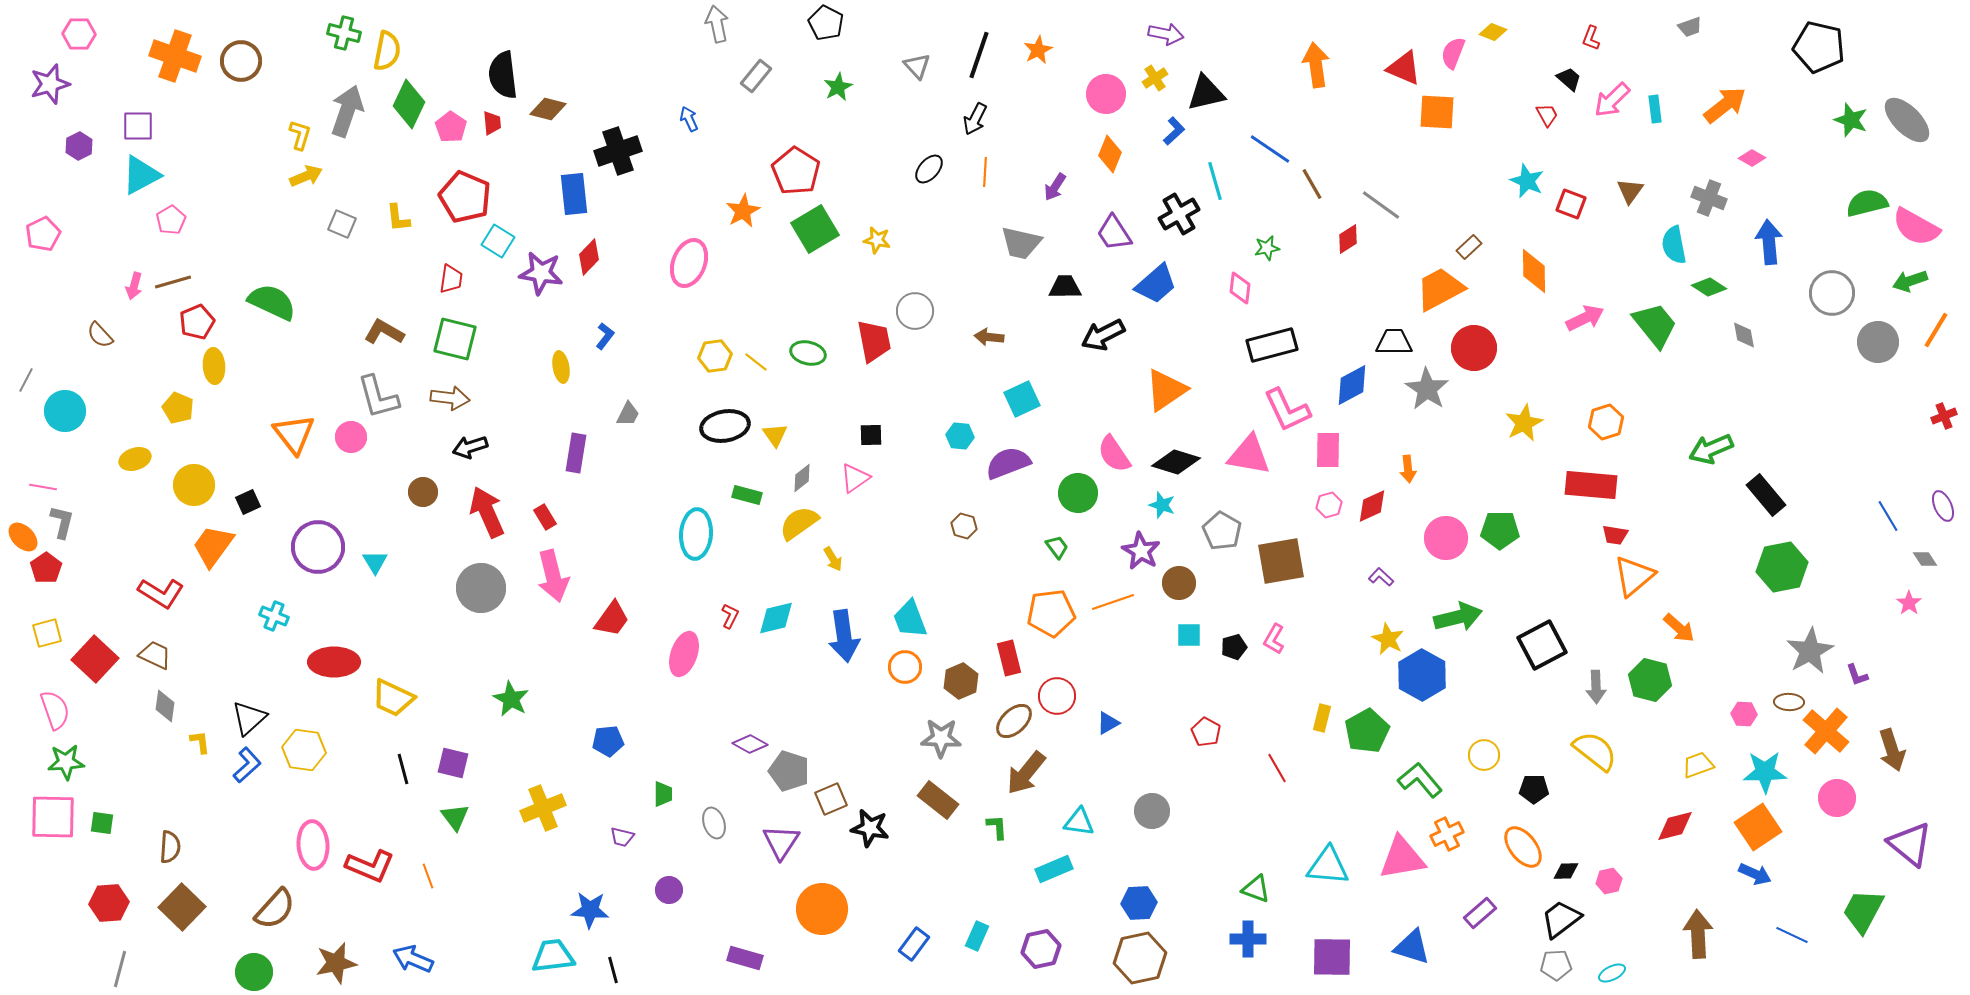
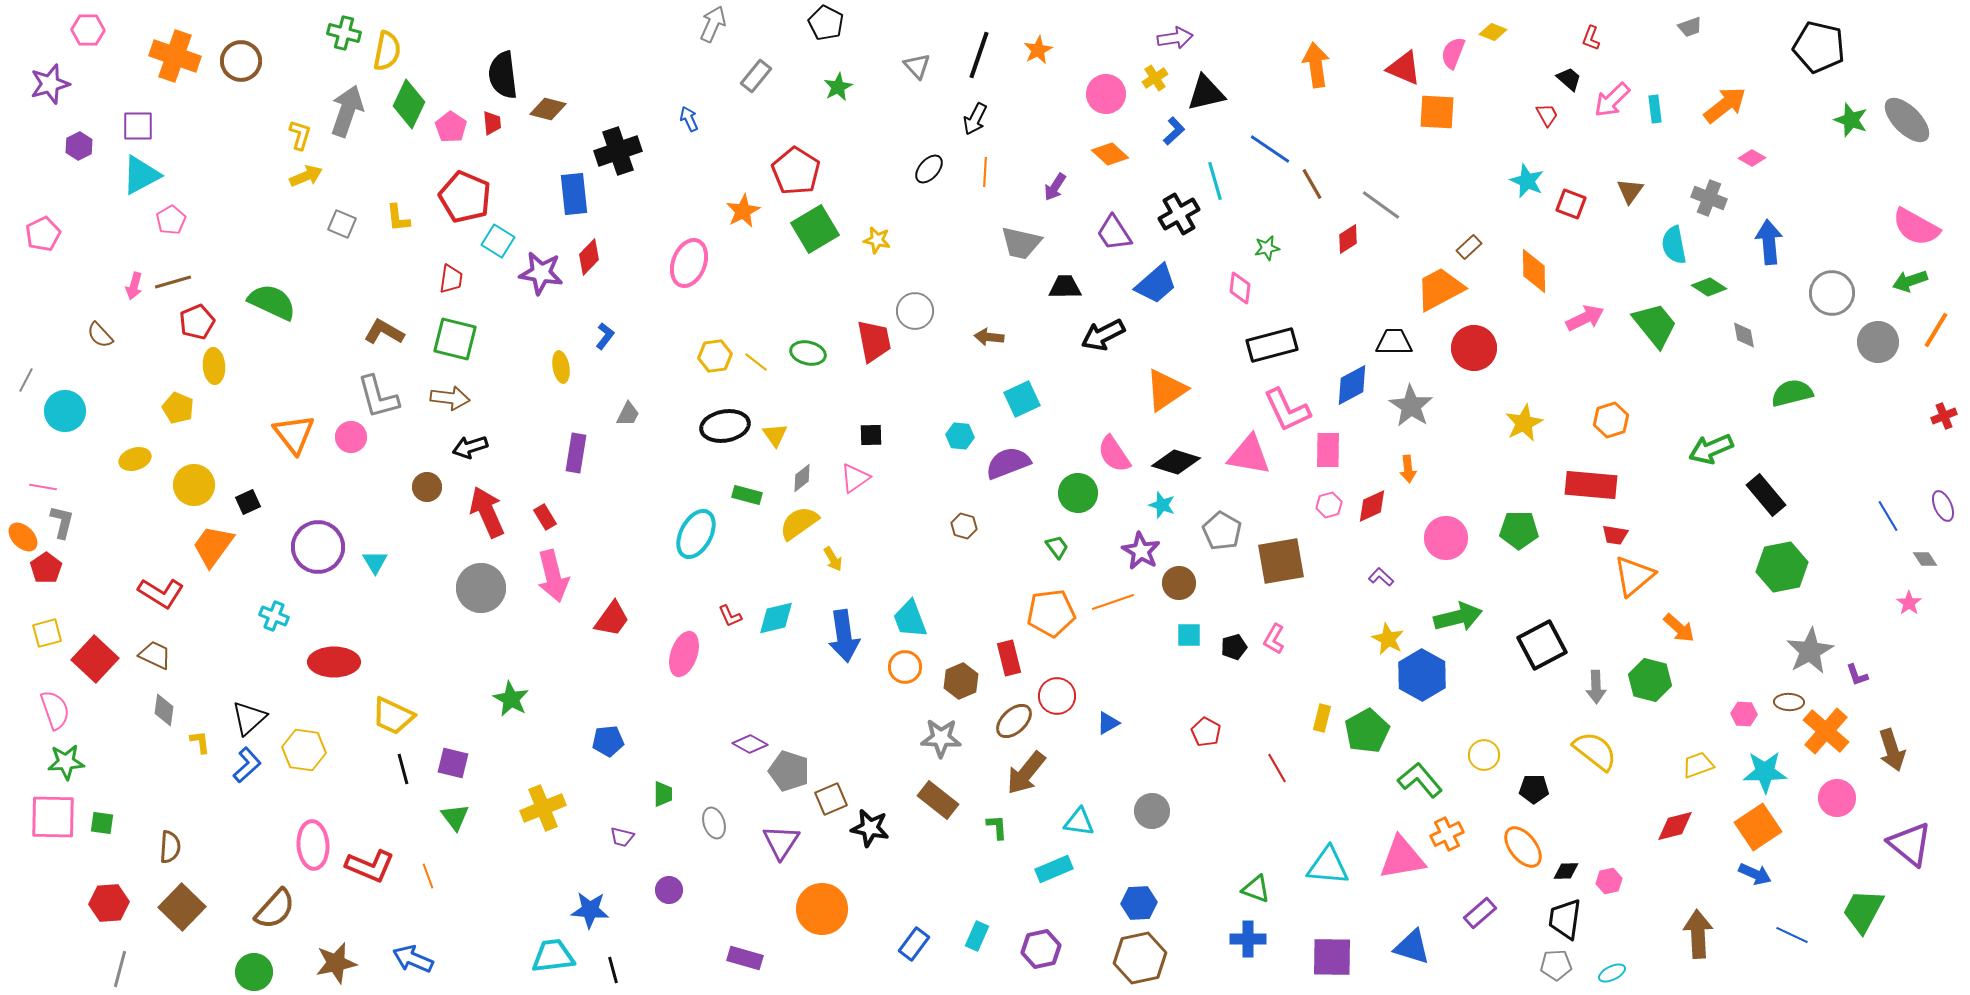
gray arrow at (717, 24): moved 4 px left; rotated 36 degrees clockwise
pink hexagon at (79, 34): moved 9 px right, 4 px up
purple arrow at (1166, 34): moved 9 px right, 4 px down; rotated 20 degrees counterclockwise
orange diamond at (1110, 154): rotated 69 degrees counterclockwise
green semicircle at (1867, 203): moved 75 px left, 190 px down
gray star at (1427, 389): moved 16 px left, 17 px down
orange hexagon at (1606, 422): moved 5 px right, 2 px up
brown circle at (423, 492): moved 4 px right, 5 px up
green pentagon at (1500, 530): moved 19 px right
cyan ellipse at (696, 534): rotated 24 degrees clockwise
red L-shape at (730, 616): rotated 130 degrees clockwise
yellow trapezoid at (393, 698): moved 18 px down
gray diamond at (165, 706): moved 1 px left, 4 px down
black trapezoid at (1561, 919): moved 4 px right; rotated 45 degrees counterclockwise
